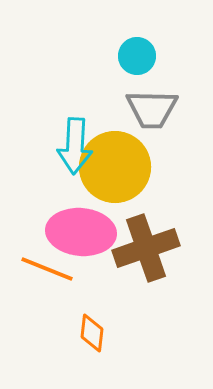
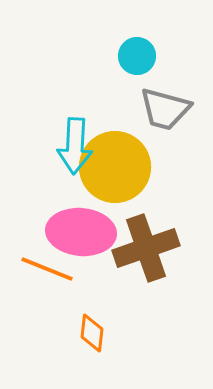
gray trapezoid: moved 13 px right; rotated 14 degrees clockwise
